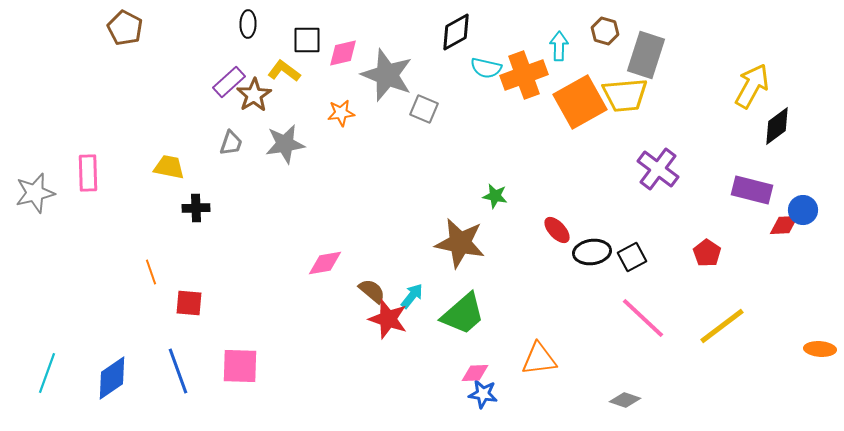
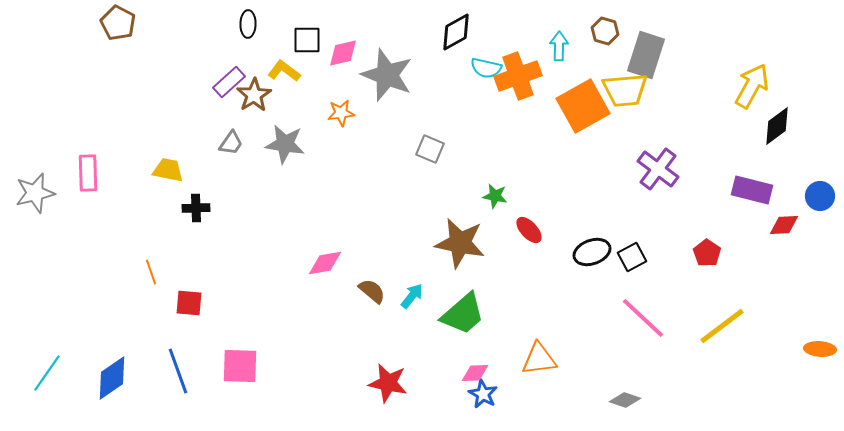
brown pentagon at (125, 28): moved 7 px left, 5 px up
orange cross at (524, 75): moved 6 px left, 1 px down
yellow trapezoid at (625, 95): moved 5 px up
orange square at (580, 102): moved 3 px right, 4 px down
gray square at (424, 109): moved 6 px right, 40 px down
gray trapezoid at (231, 143): rotated 16 degrees clockwise
gray star at (285, 144): rotated 18 degrees clockwise
yellow trapezoid at (169, 167): moved 1 px left, 3 px down
blue circle at (803, 210): moved 17 px right, 14 px up
red ellipse at (557, 230): moved 28 px left
black ellipse at (592, 252): rotated 12 degrees counterclockwise
red star at (388, 319): moved 64 px down; rotated 6 degrees counterclockwise
cyan line at (47, 373): rotated 15 degrees clockwise
blue star at (483, 394): rotated 20 degrees clockwise
